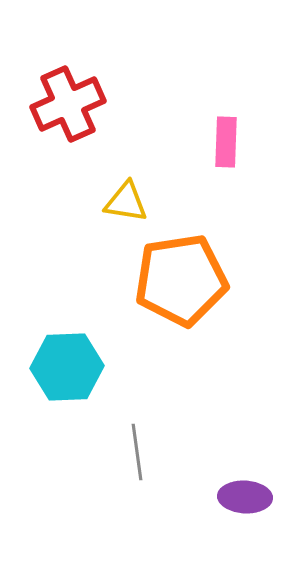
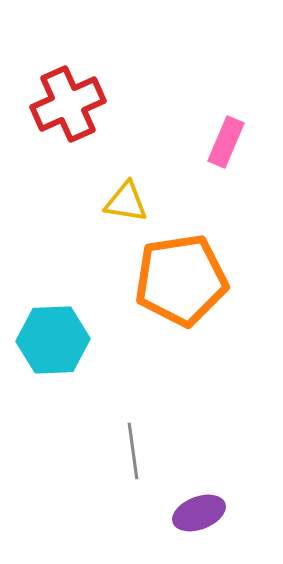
pink rectangle: rotated 21 degrees clockwise
cyan hexagon: moved 14 px left, 27 px up
gray line: moved 4 px left, 1 px up
purple ellipse: moved 46 px left, 16 px down; rotated 24 degrees counterclockwise
